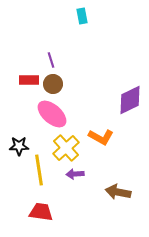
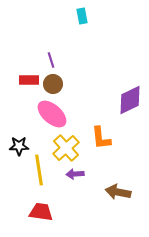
orange L-shape: moved 1 px down; rotated 55 degrees clockwise
